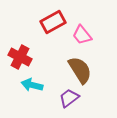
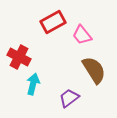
red cross: moved 1 px left
brown semicircle: moved 14 px right
cyan arrow: moved 1 px right, 1 px up; rotated 90 degrees clockwise
